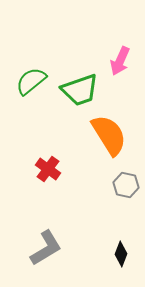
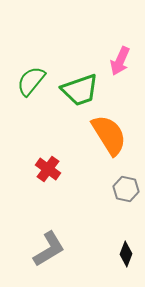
green semicircle: rotated 12 degrees counterclockwise
gray hexagon: moved 4 px down
gray L-shape: moved 3 px right, 1 px down
black diamond: moved 5 px right
